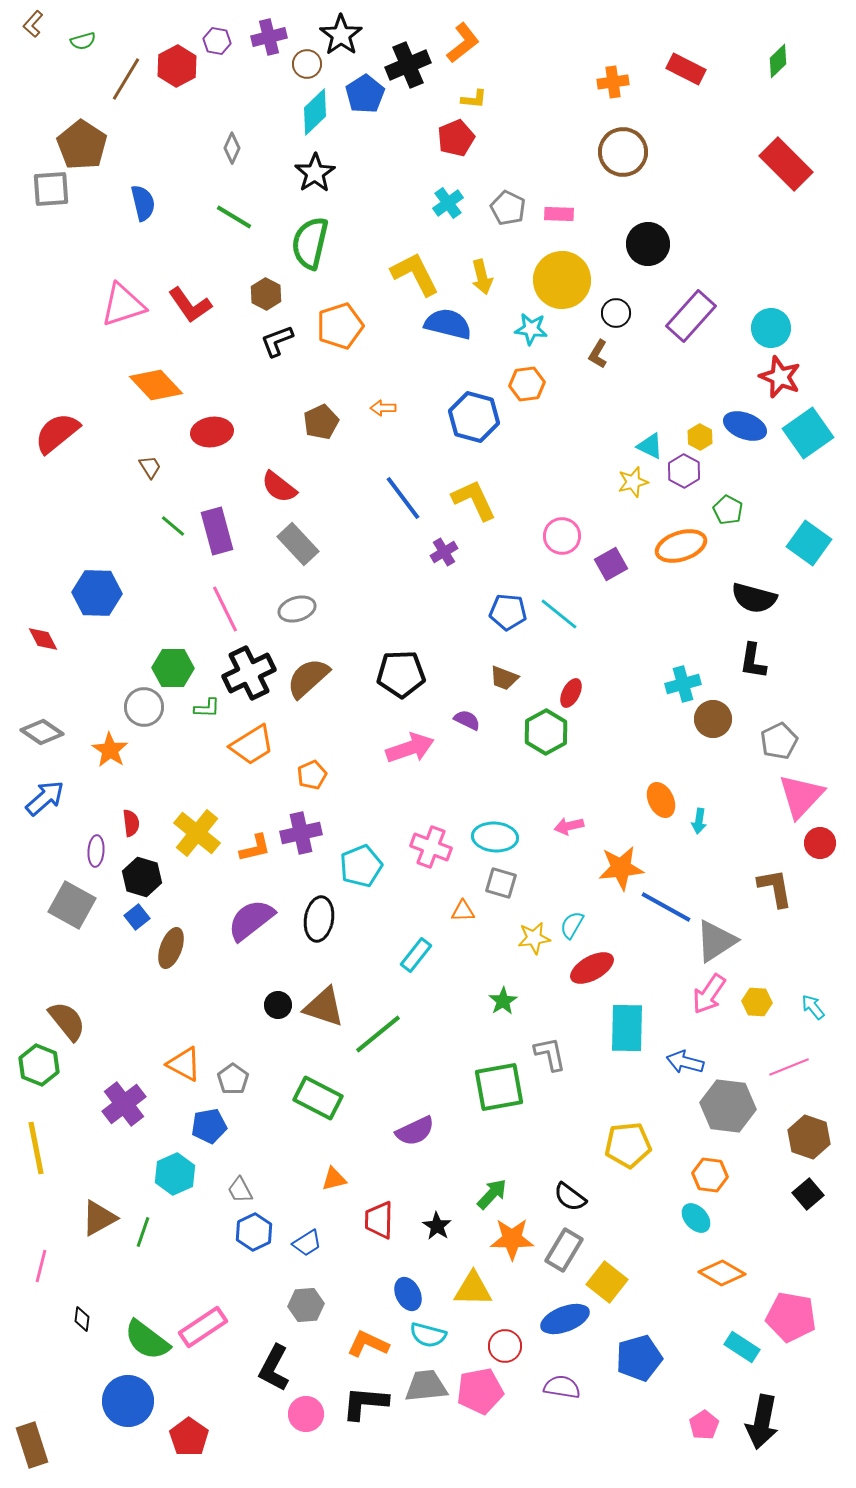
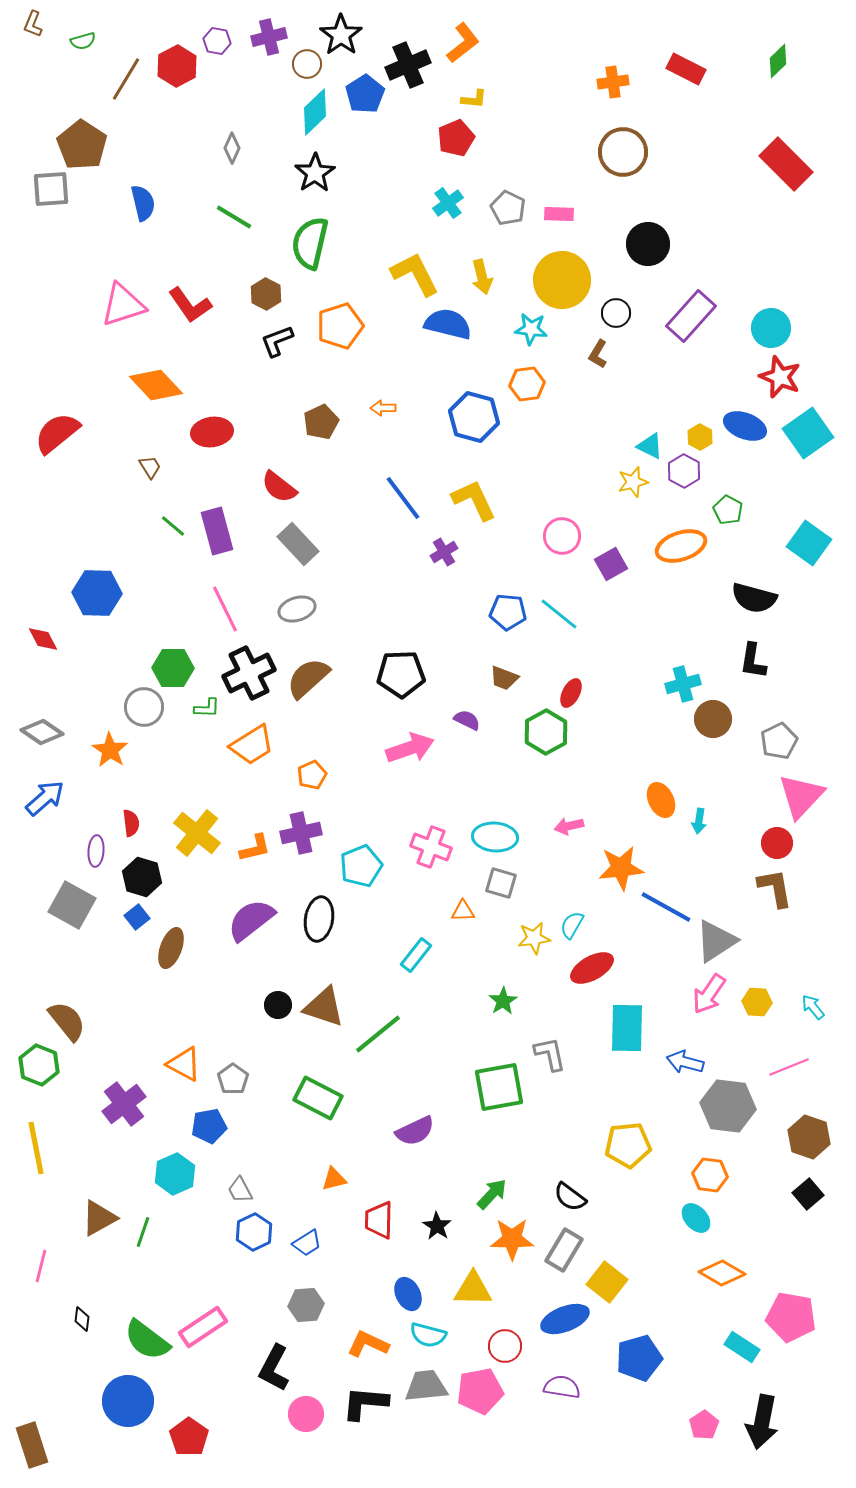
brown L-shape at (33, 24): rotated 20 degrees counterclockwise
red circle at (820, 843): moved 43 px left
